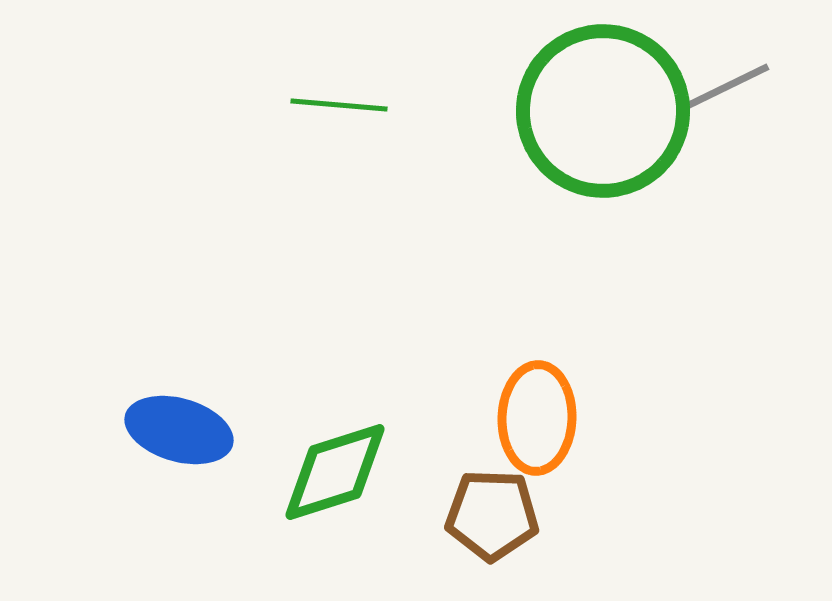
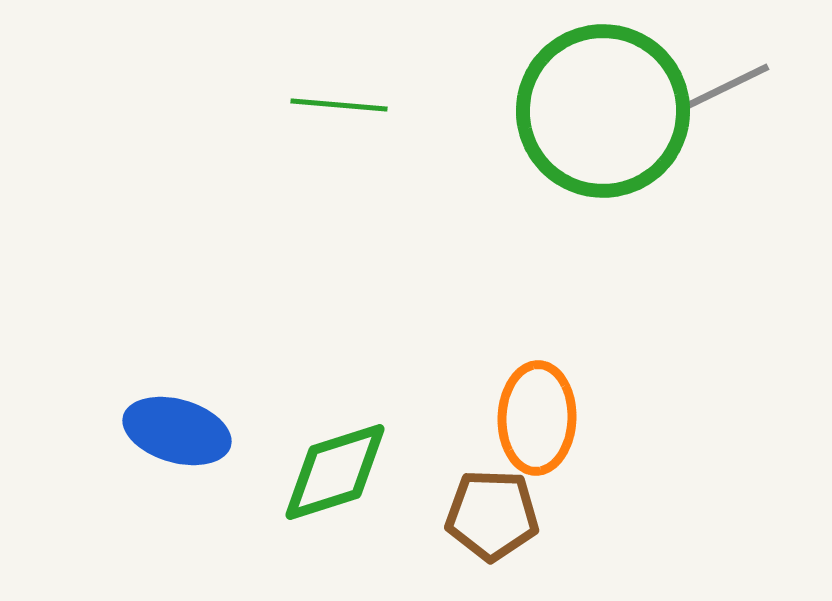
blue ellipse: moved 2 px left, 1 px down
